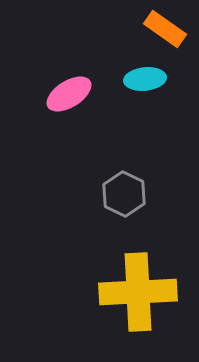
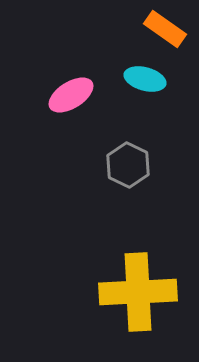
cyan ellipse: rotated 21 degrees clockwise
pink ellipse: moved 2 px right, 1 px down
gray hexagon: moved 4 px right, 29 px up
